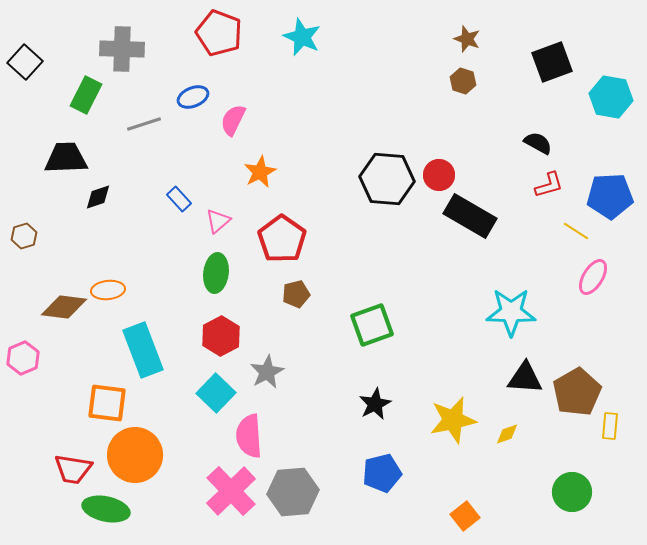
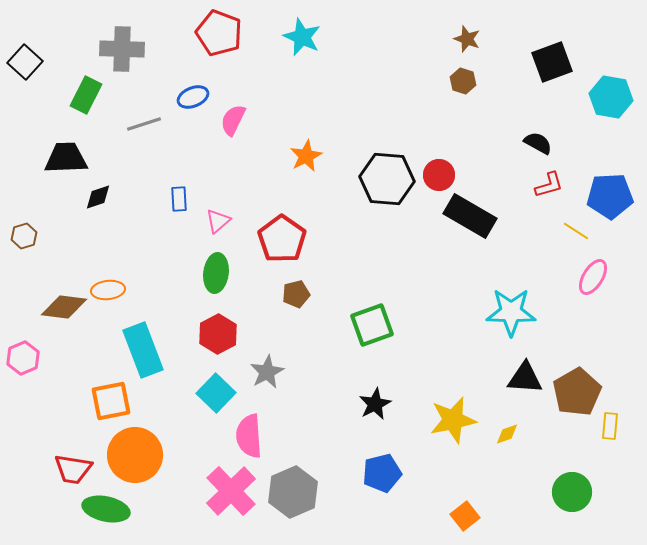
orange star at (260, 172): moved 46 px right, 16 px up
blue rectangle at (179, 199): rotated 40 degrees clockwise
red hexagon at (221, 336): moved 3 px left, 2 px up
orange square at (107, 403): moved 4 px right, 2 px up; rotated 18 degrees counterclockwise
gray hexagon at (293, 492): rotated 18 degrees counterclockwise
